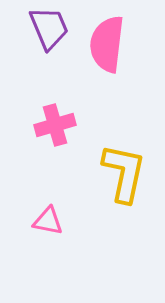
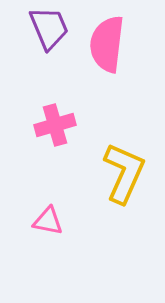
yellow L-shape: rotated 12 degrees clockwise
